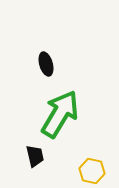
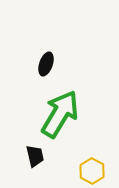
black ellipse: rotated 35 degrees clockwise
yellow hexagon: rotated 15 degrees clockwise
